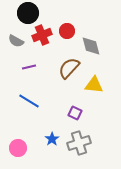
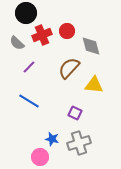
black circle: moved 2 px left
gray semicircle: moved 1 px right, 2 px down; rotated 14 degrees clockwise
purple line: rotated 32 degrees counterclockwise
blue star: rotated 24 degrees counterclockwise
pink circle: moved 22 px right, 9 px down
